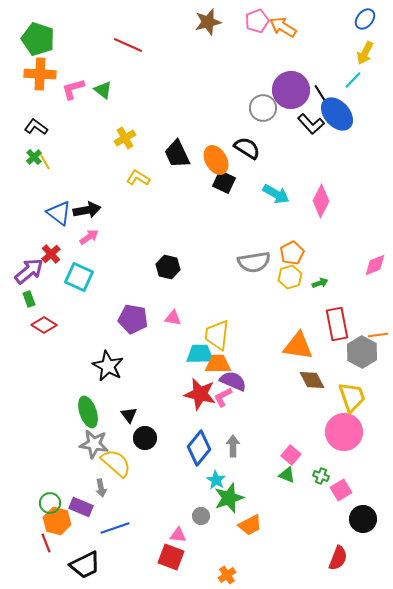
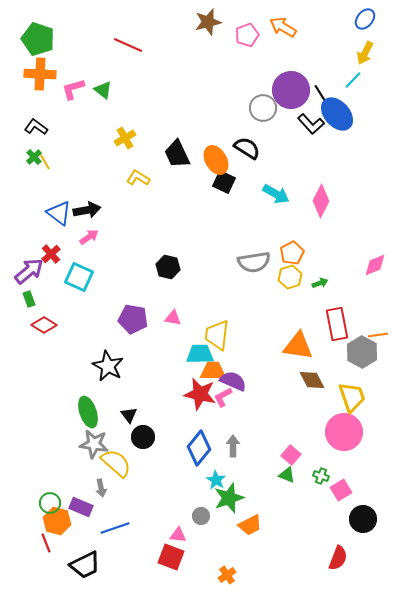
pink pentagon at (257, 21): moved 10 px left, 14 px down
orange trapezoid at (218, 364): moved 5 px left, 7 px down
black circle at (145, 438): moved 2 px left, 1 px up
